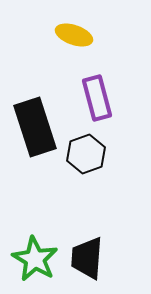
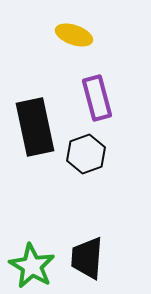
black rectangle: rotated 6 degrees clockwise
green star: moved 3 px left, 7 px down
